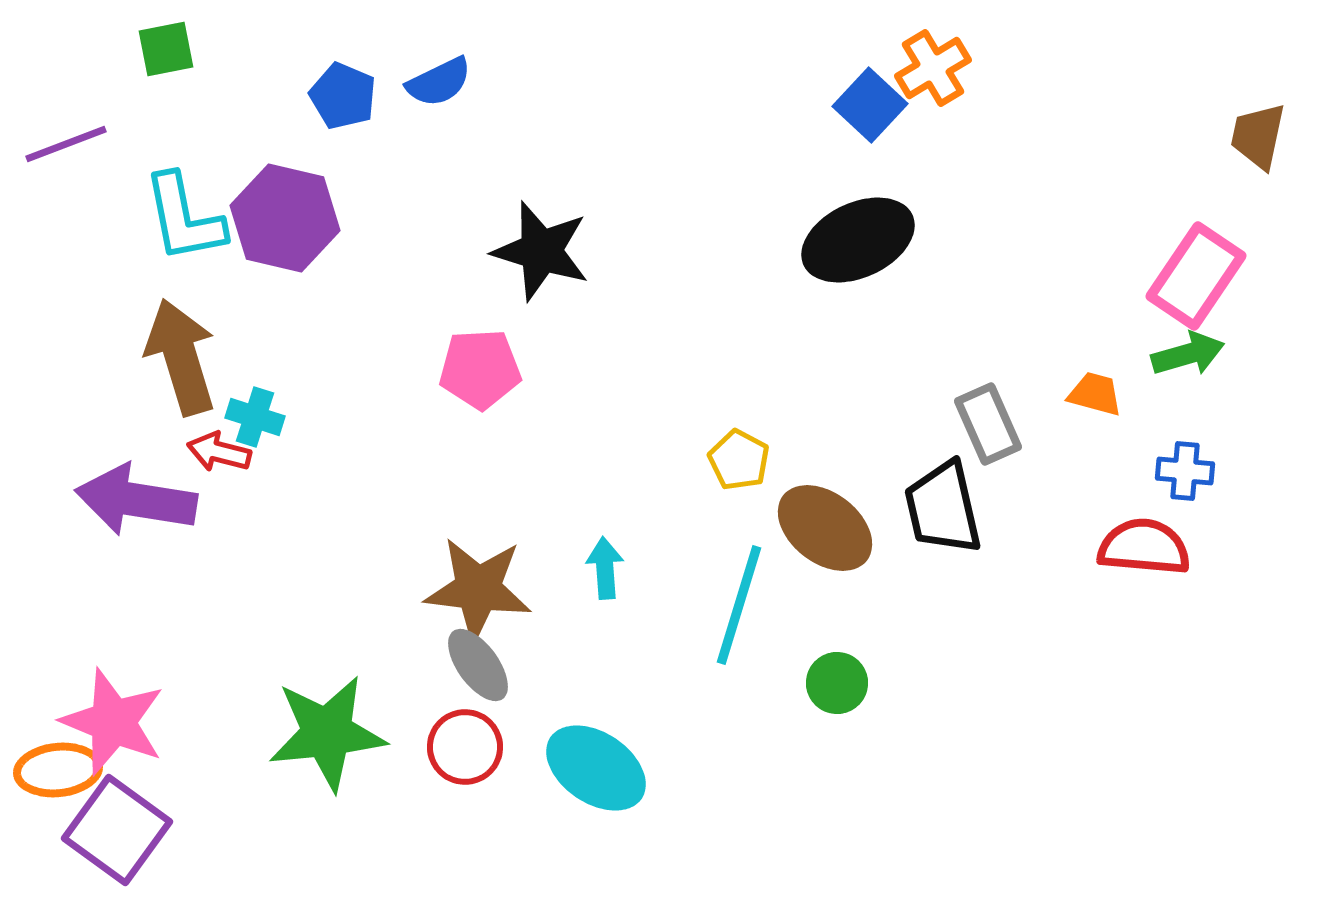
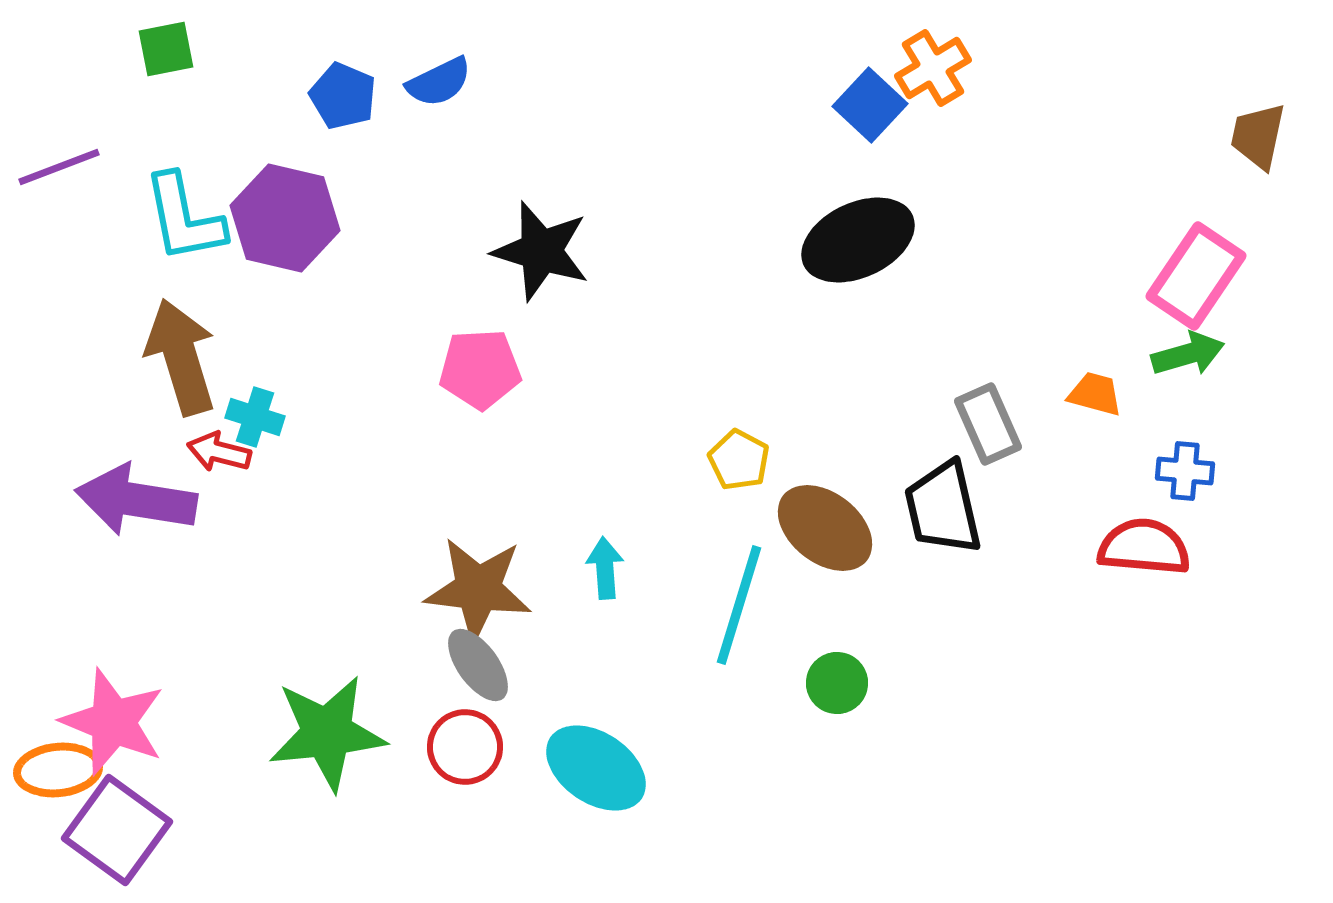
purple line: moved 7 px left, 23 px down
